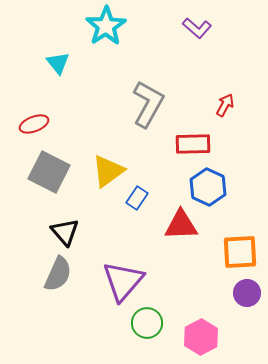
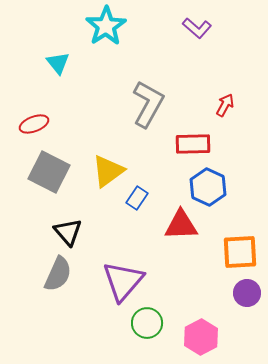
black triangle: moved 3 px right
